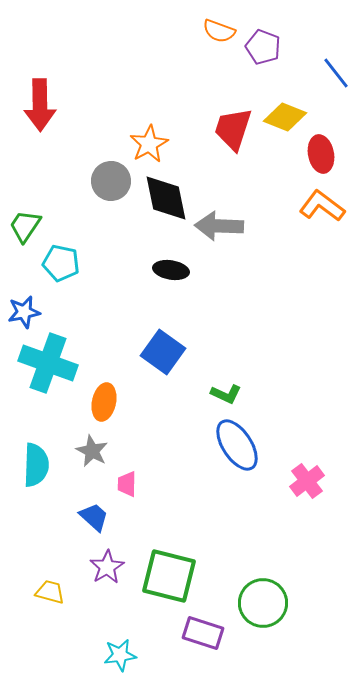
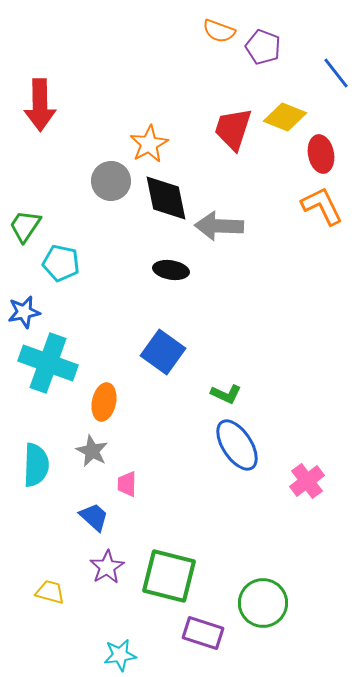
orange L-shape: rotated 27 degrees clockwise
